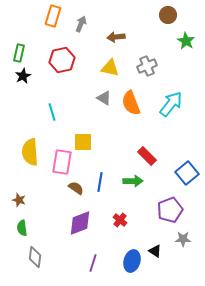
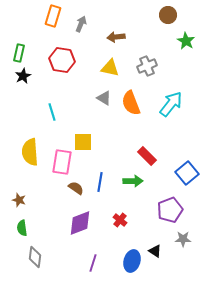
red hexagon: rotated 20 degrees clockwise
